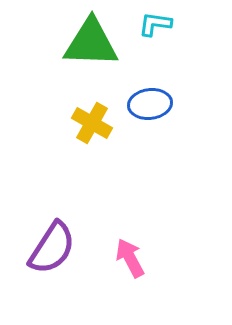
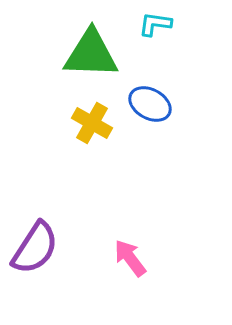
green triangle: moved 11 px down
blue ellipse: rotated 36 degrees clockwise
purple semicircle: moved 17 px left
pink arrow: rotated 9 degrees counterclockwise
